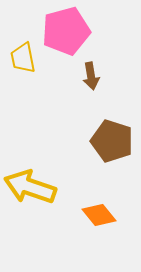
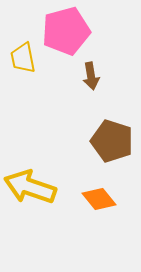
orange diamond: moved 16 px up
